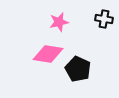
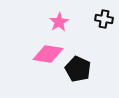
pink star: rotated 18 degrees counterclockwise
